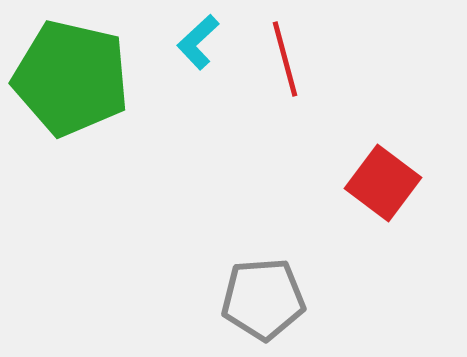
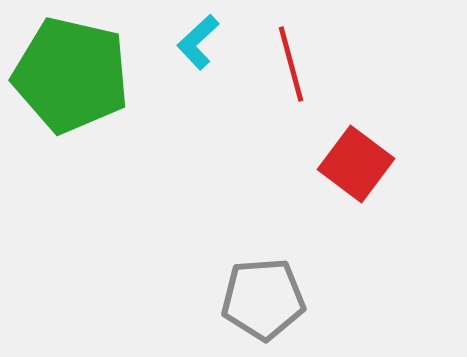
red line: moved 6 px right, 5 px down
green pentagon: moved 3 px up
red square: moved 27 px left, 19 px up
